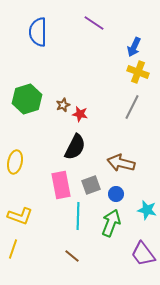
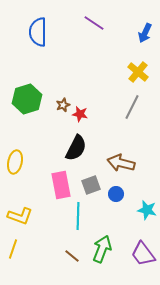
blue arrow: moved 11 px right, 14 px up
yellow cross: rotated 20 degrees clockwise
black semicircle: moved 1 px right, 1 px down
green arrow: moved 9 px left, 26 px down
